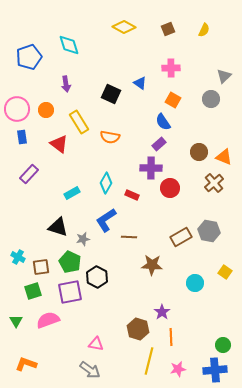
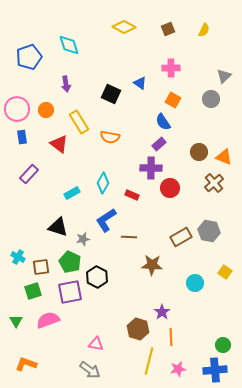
cyan diamond at (106, 183): moved 3 px left
